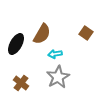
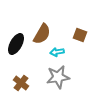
brown square: moved 6 px left, 2 px down; rotated 16 degrees counterclockwise
cyan arrow: moved 2 px right, 2 px up
gray star: rotated 20 degrees clockwise
